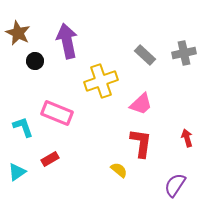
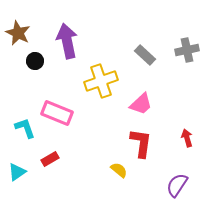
gray cross: moved 3 px right, 3 px up
cyan L-shape: moved 2 px right, 1 px down
purple semicircle: moved 2 px right
